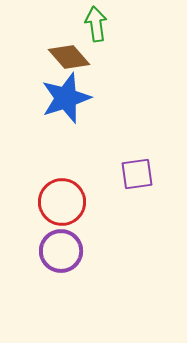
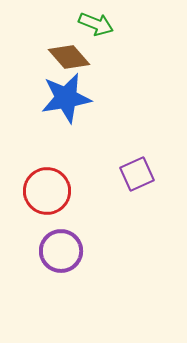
green arrow: rotated 120 degrees clockwise
blue star: rotated 9 degrees clockwise
purple square: rotated 16 degrees counterclockwise
red circle: moved 15 px left, 11 px up
